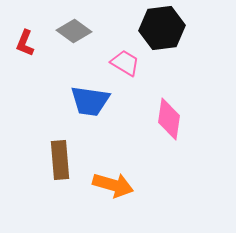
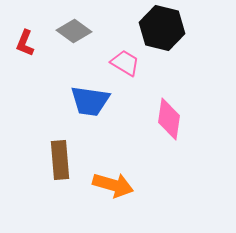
black hexagon: rotated 21 degrees clockwise
